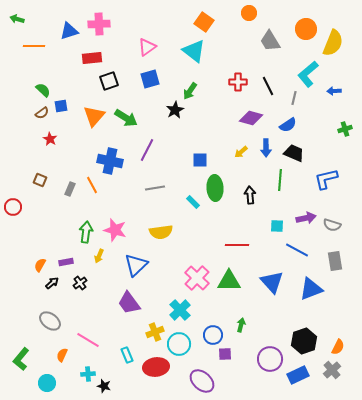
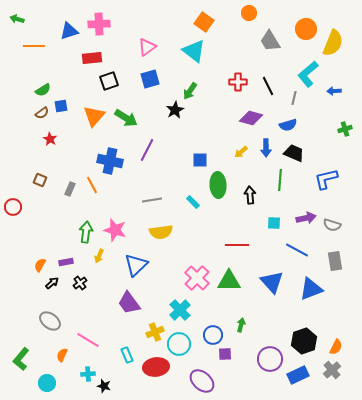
green semicircle at (43, 90): rotated 105 degrees clockwise
blue semicircle at (288, 125): rotated 18 degrees clockwise
gray line at (155, 188): moved 3 px left, 12 px down
green ellipse at (215, 188): moved 3 px right, 3 px up
cyan square at (277, 226): moved 3 px left, 3 px up
orange semicircle at (338, 347): moved 2 px left
